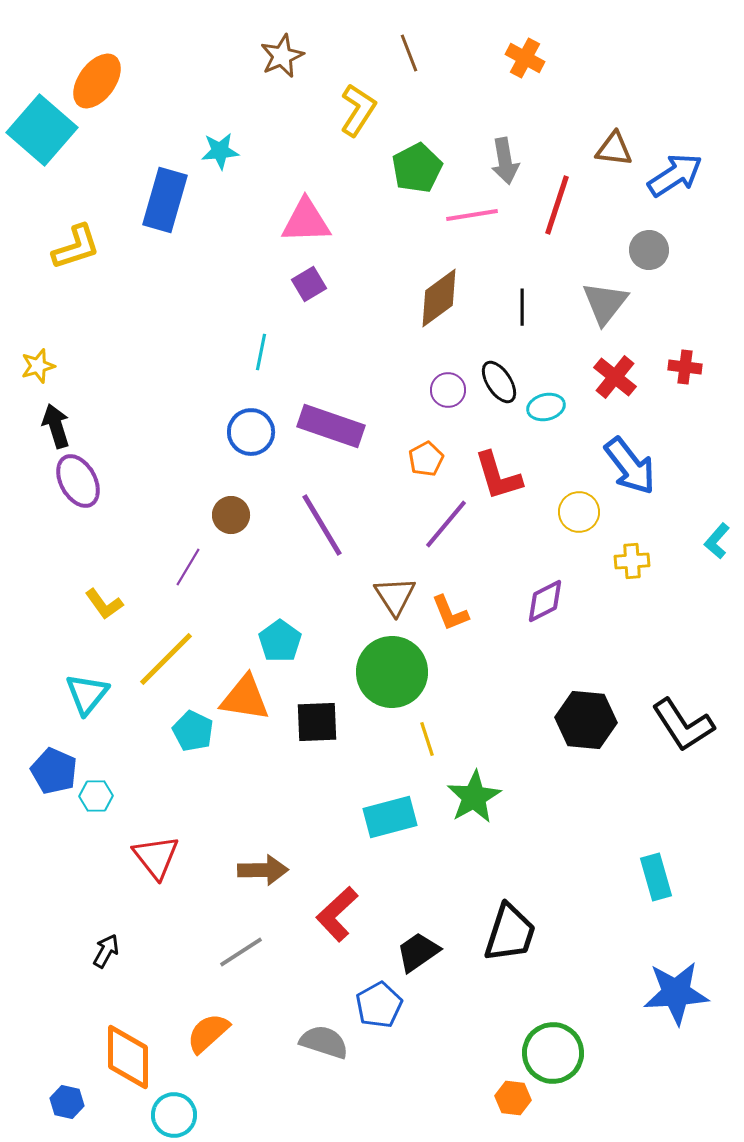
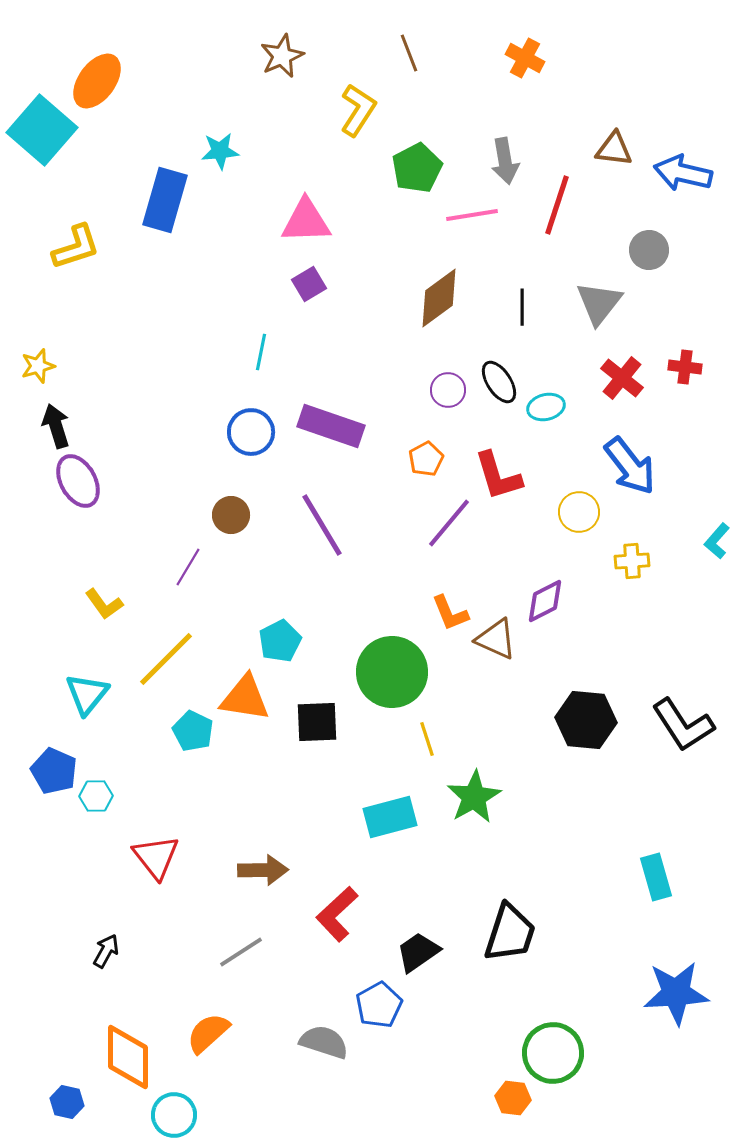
blue arrow at (675, 175): moved 8 px right, 2 px up; rotated 134 degrees counterclockwise
gray triangle at (605, 303): moved 6 px left
red cross at (615, 377): moved 7 px right, 1 px down
purple line at (446, 524): moved 3 px right, 1 px up
brown triangle at (395, 596): moved 101 px right, 43 px down; rotated 33 degrees counterclockwise
cyan pentagon at (280, 641): rotated 9 degrees clockwise
